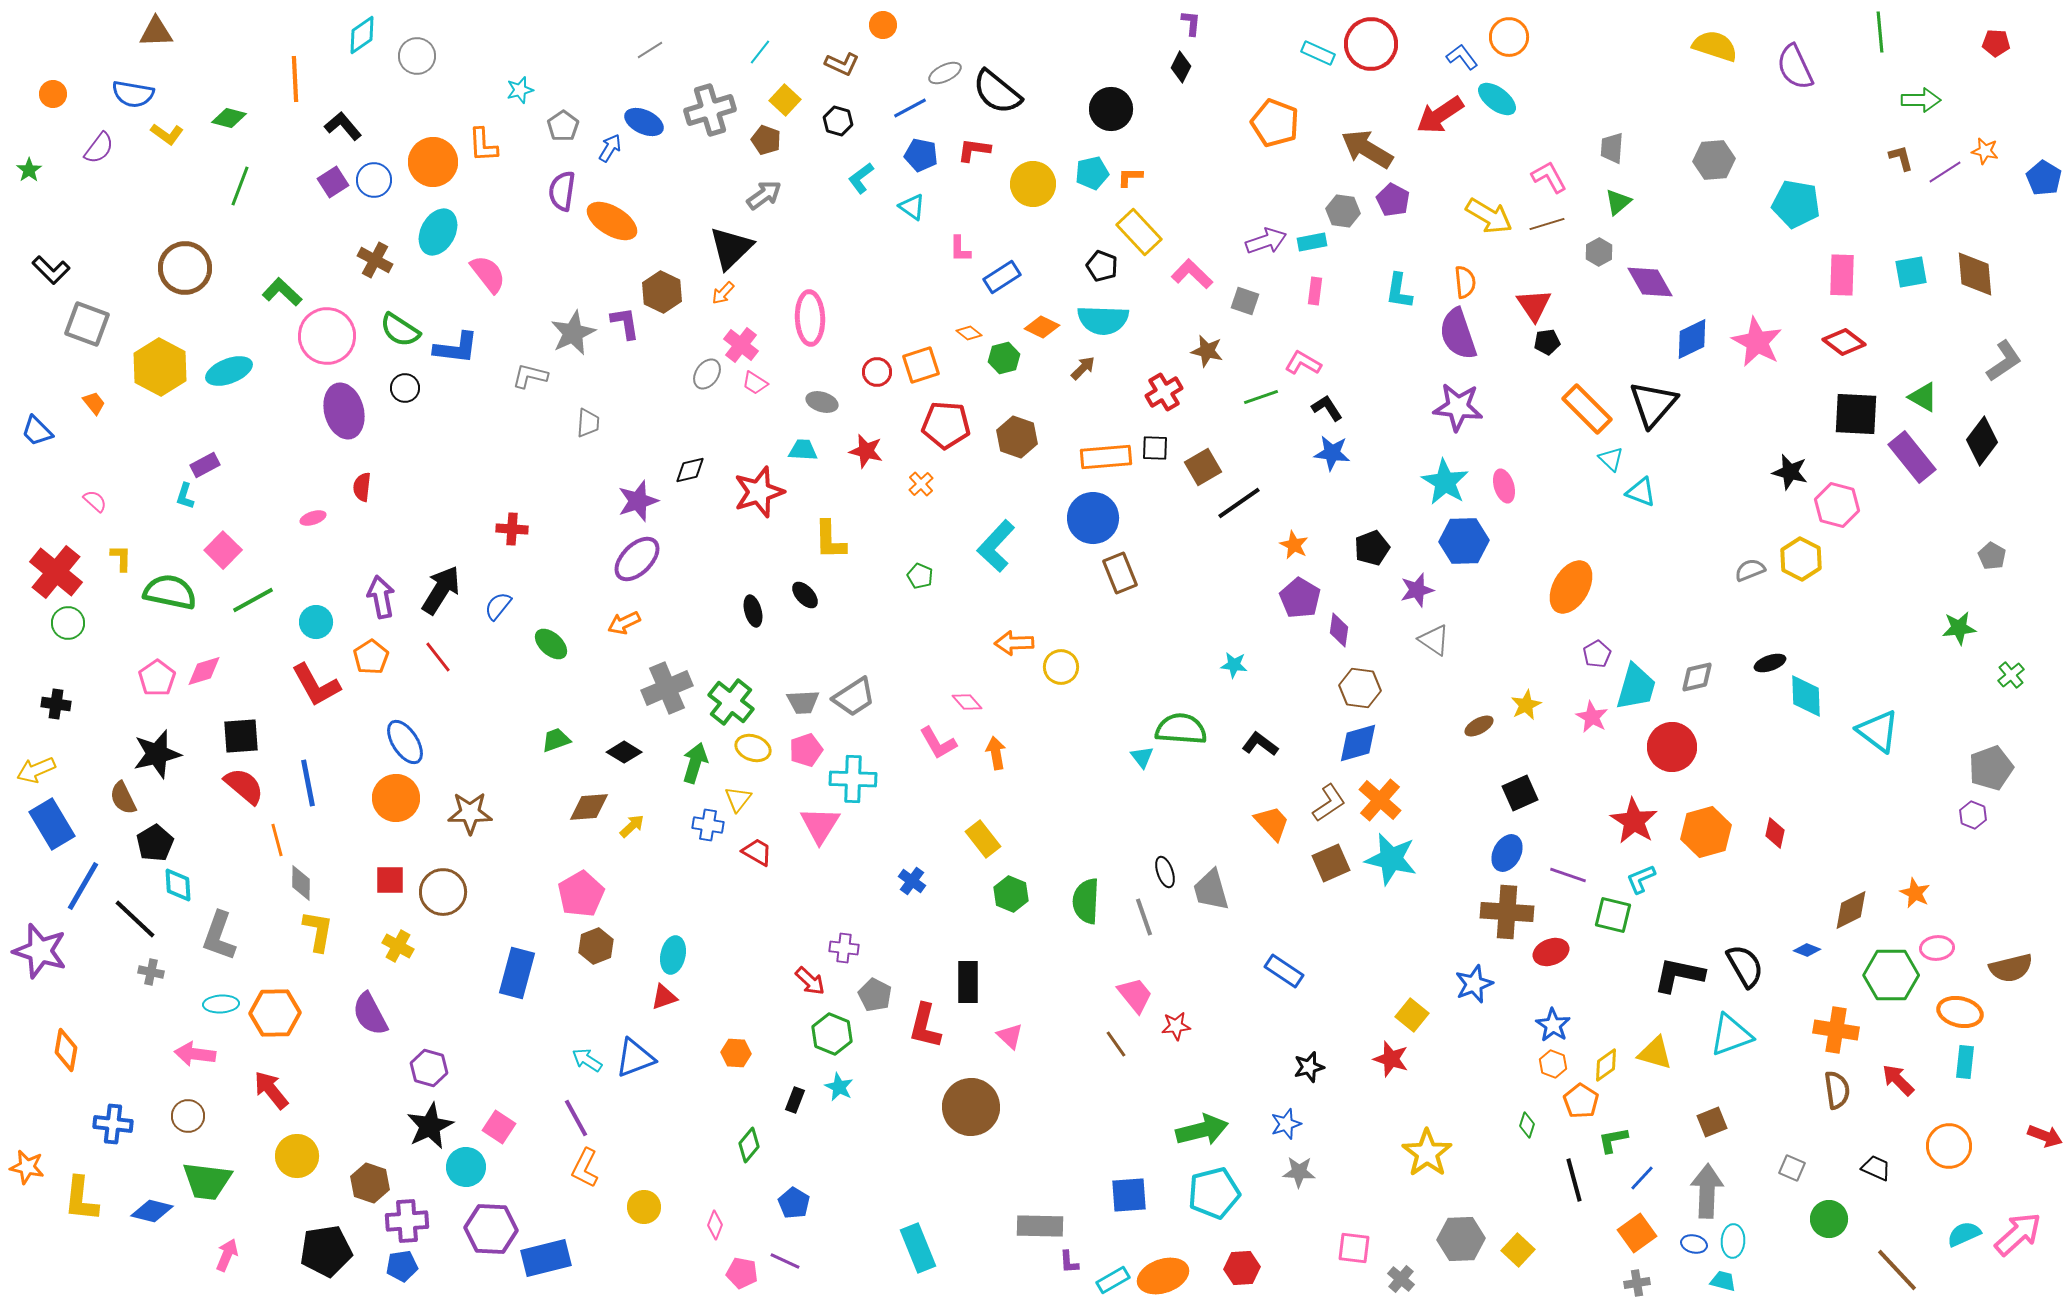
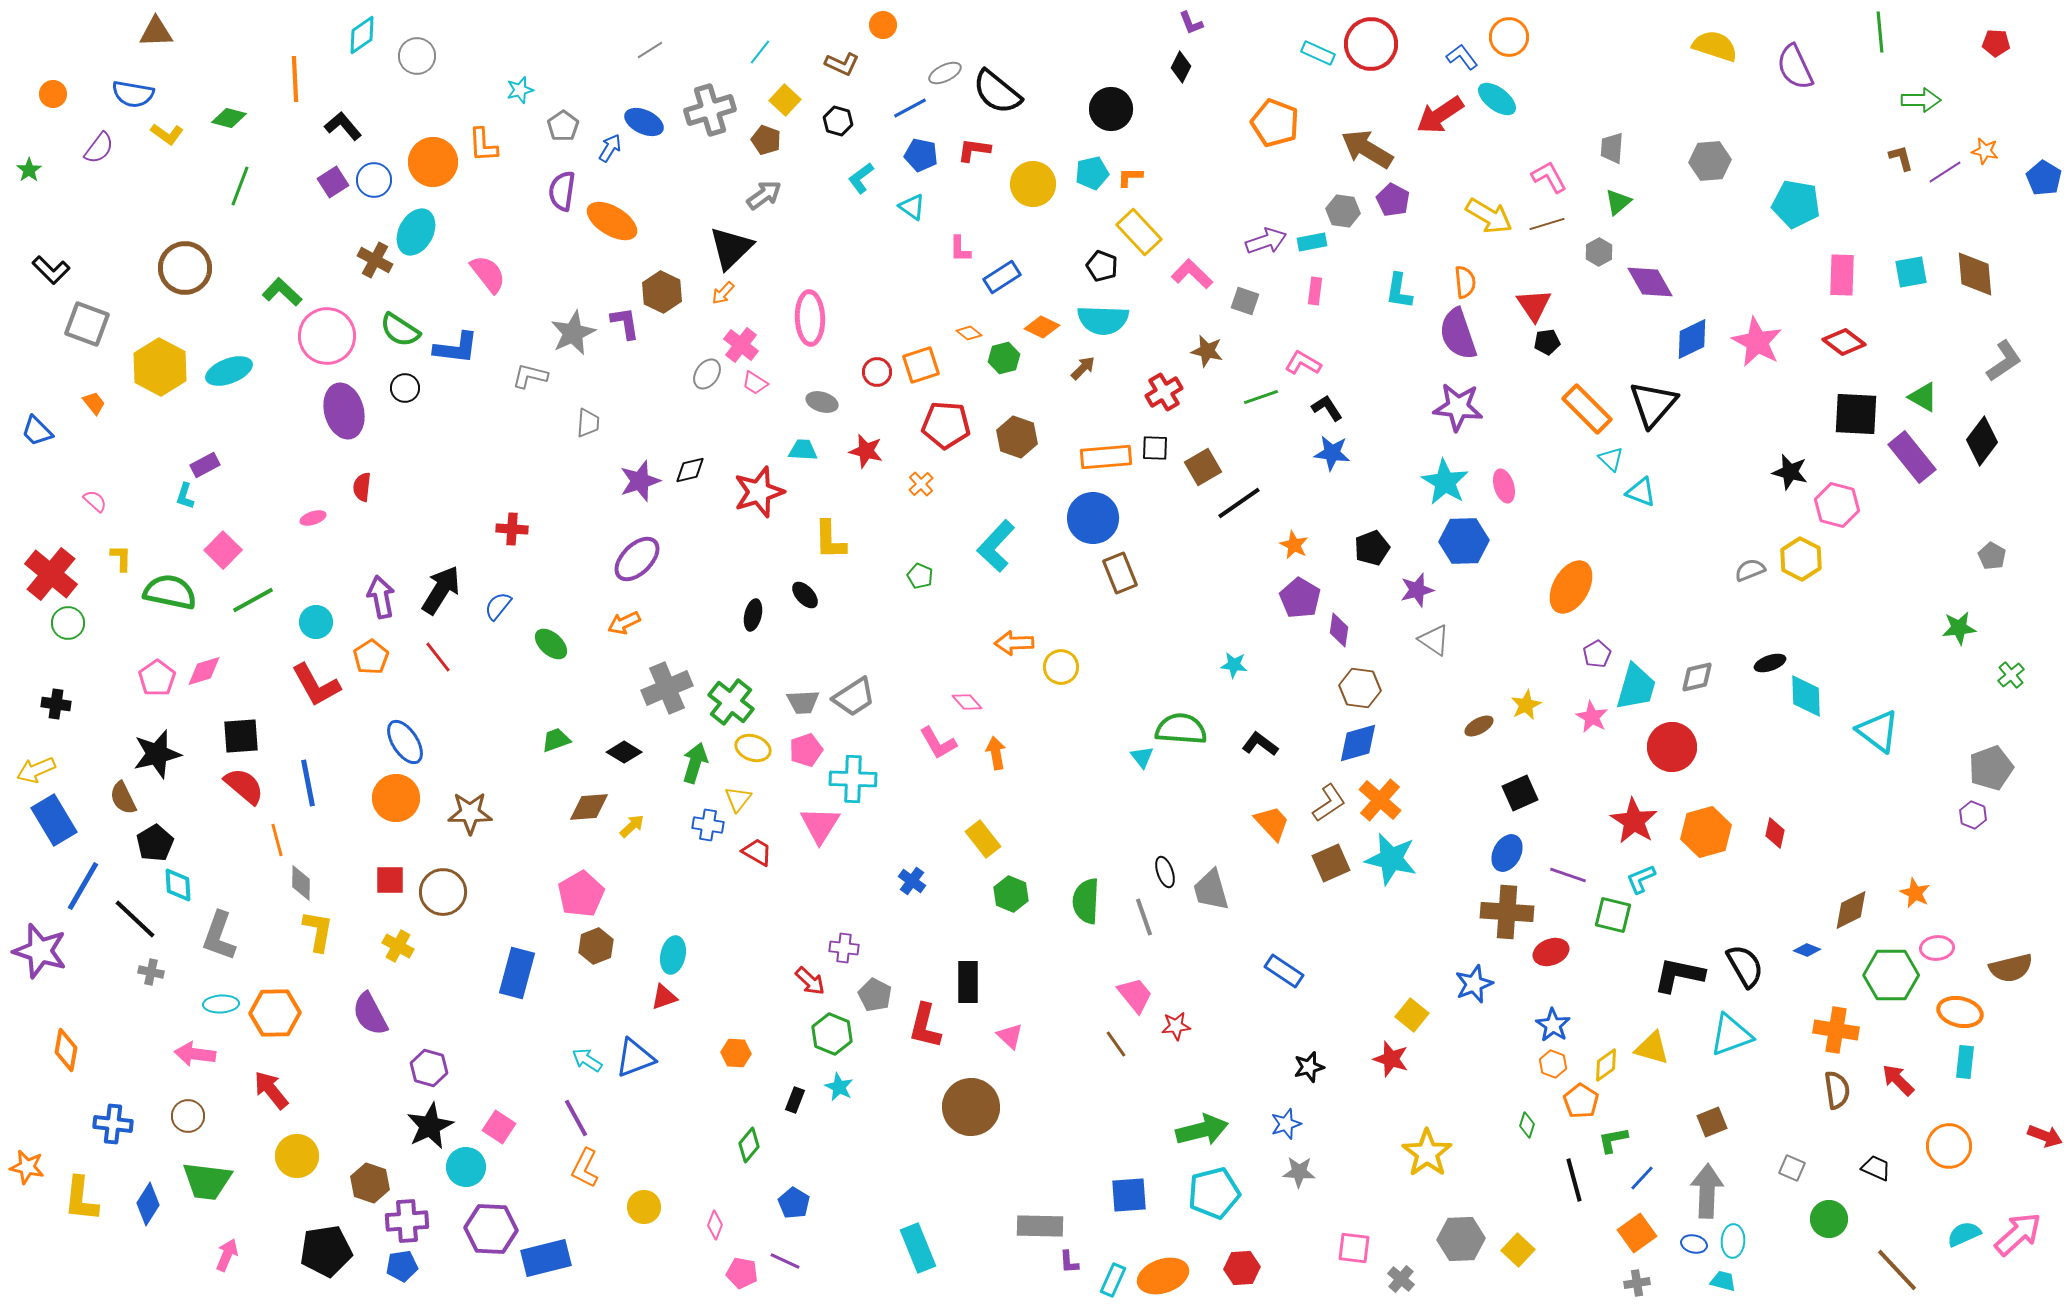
purple L-shape at (1191, 23): rotated 152 degrees clockwise
gray hexagon at (1714, 160): moved 4 px left, 1 px down
cyan ellipse at (438, 232): moved 22 px left
purple star at (638, 501): moved 2 px right, 20 px up
red cross at (56, 572): moved 5 px left, 2 px down
black ellipse at (753, 611): moved 4 px down; rotated 28 degrees clockwise
blue rectangle at (52, 824): moved 2 px right, 4 px up
yellow triangle at (1655, 1053): moved 3 px left, 5 px up
blue diamond at (152, 1211): moved 4 px left, 7 px up; rotated 72 degrees counterclockwise
cyan rectangle at (1113, 1280): rotated 36 degrees counterclockwise
